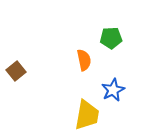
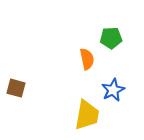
orange semicircle: moved 3 px right, 1 px up
brown square: moved 17 px down; rotated 36 degrees counterclockwise
